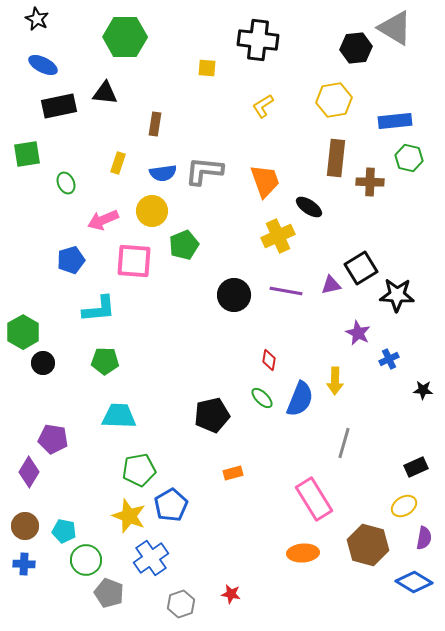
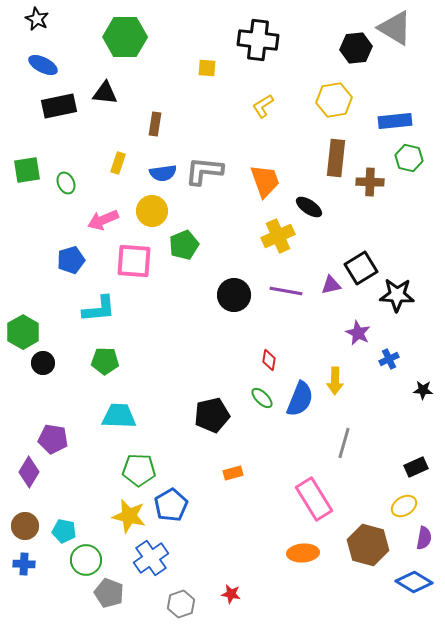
green square at (27, 154): moved 16 px down
green pentagon at (139, 470): rotated 12 degrees clockwise
yellow star at (129, 516): rotated 8 degrees counterclockwise
